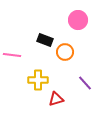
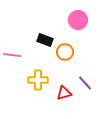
red triangle: moved 8 px right, 6 px up
